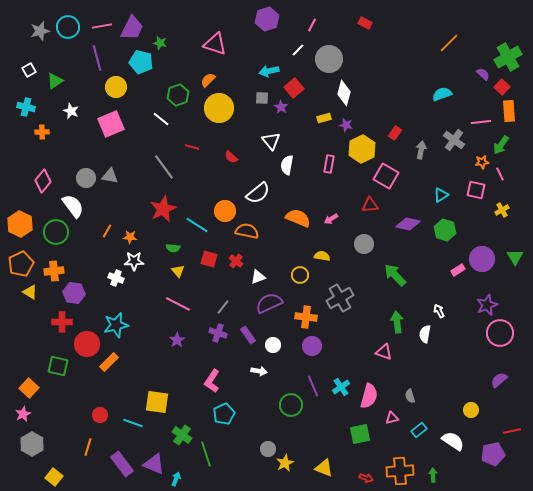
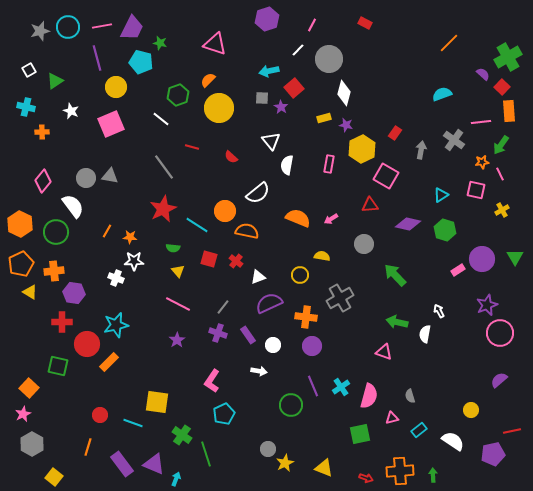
green arrow at (397, 322): rotated 70 degrees counterclockwise
